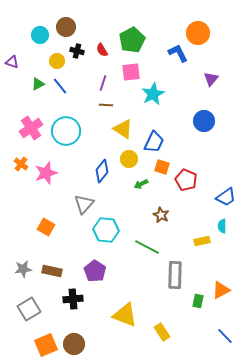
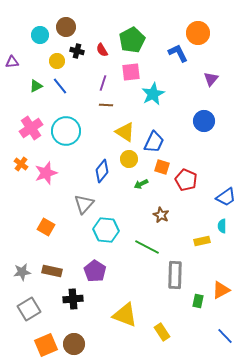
purple triangle at (12, 62): rotated 24 degrees counterclockwise
green triangle at (38, 84): moved 2 px left, 2 px down
yellow triangle at (123, 129): moved 2 px right, 3 px down
gray star at (23, 269): moved 1 px left, 3 px down
